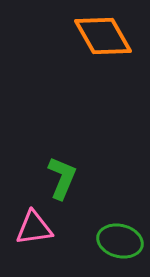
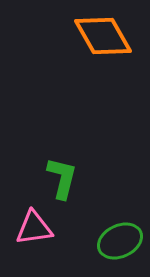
green L-shape: rotated 9 degrees counterclockwise
green ellipse: rotated 39 degrees counterclockwise
